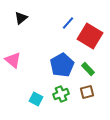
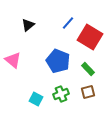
black triangle: moved 7 px right, 7 px down
red square: moved 1 px down
blue pentagon: moved 4 px left, 4 px up; rotated 20 degrees counterclockwise
brown square: moved 1 px right
